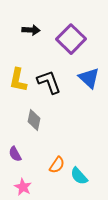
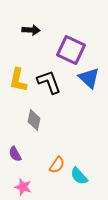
purple square: moved 11 px down; rotated 20 degrees counterclockwise
pink star: rotated 12 degrees counterclockwise
